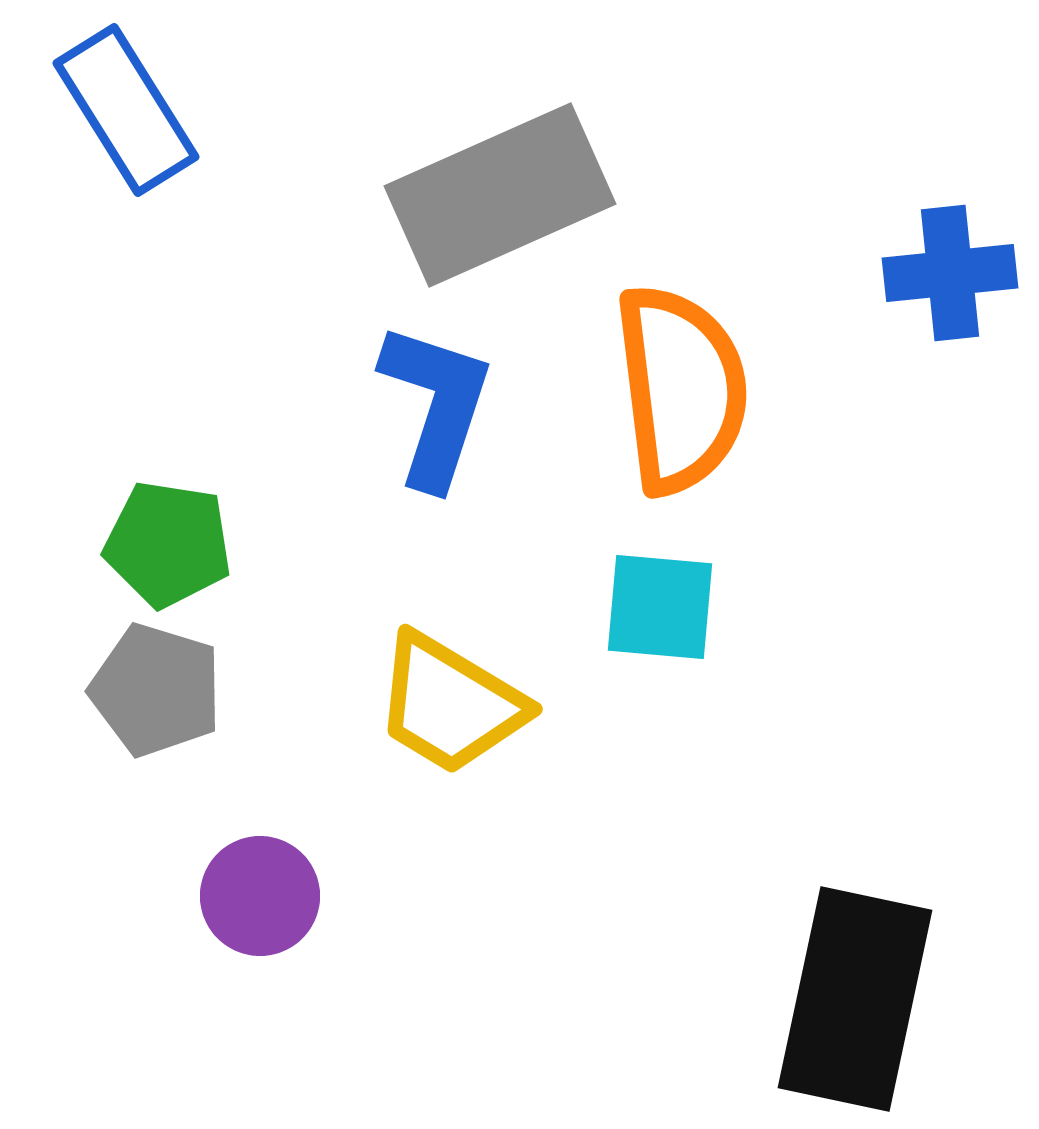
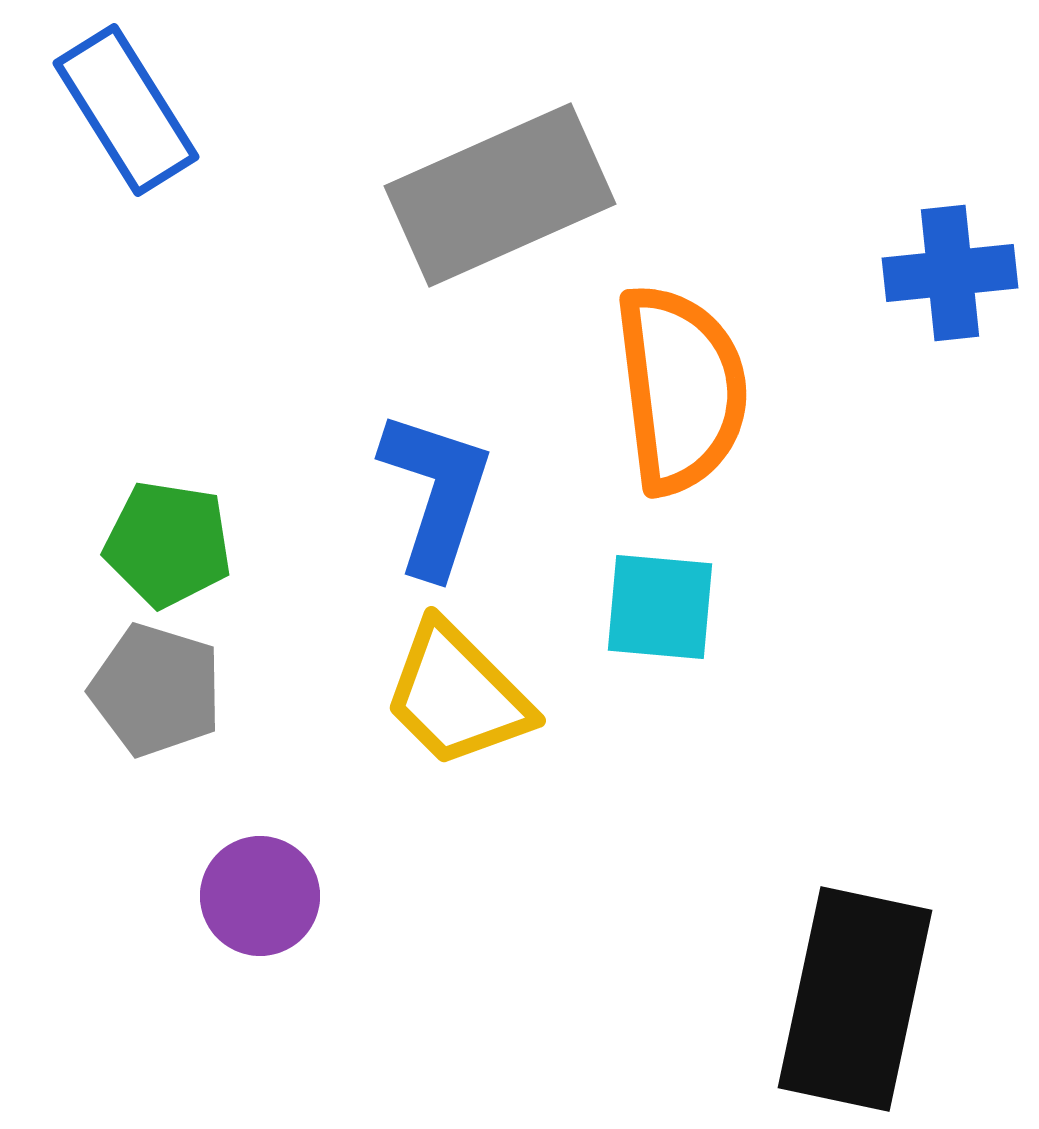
blue L-shape: moved 88 px down
yellow trapezoid: moved 7 px right, 9 px up; rotated 14 degrees clockwise
